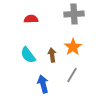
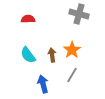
gray cross: moved 5 px right; rotated 18 degrees clockwise
red semicircle: moved 3 px left
orange star: moved 1 px left, 3 px down
